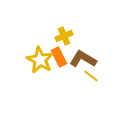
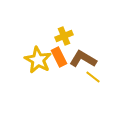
yellow star: moved 2 px left
yellow line: moved 2 px right, 1 px down
